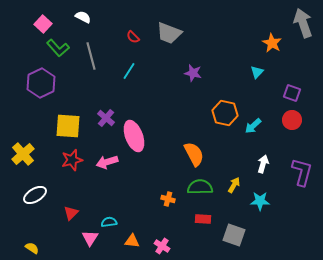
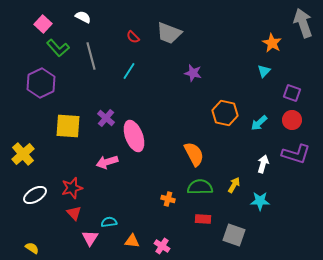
cyan triangle: moved 7 px right, 1 px up
cyan arrow: moved 6 px right, 3 px up
red star: moved 28 px down
purple L-shape: moved 6 px left, 18 px up; rotated 92 degrees clockwise
red triangle: moved 3 px right; rotated 28 degrees counterclockwise
